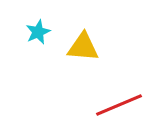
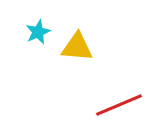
yellow triangle: moved 6 px left
